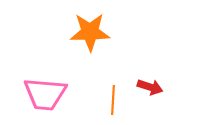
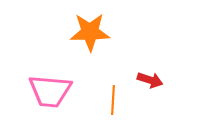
red arrow: moved 7 px up
pink trapezoid: moved 5 px right, 3 px up
